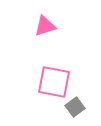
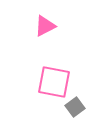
pink triangle: rotated 10 degrees counterclockwise
